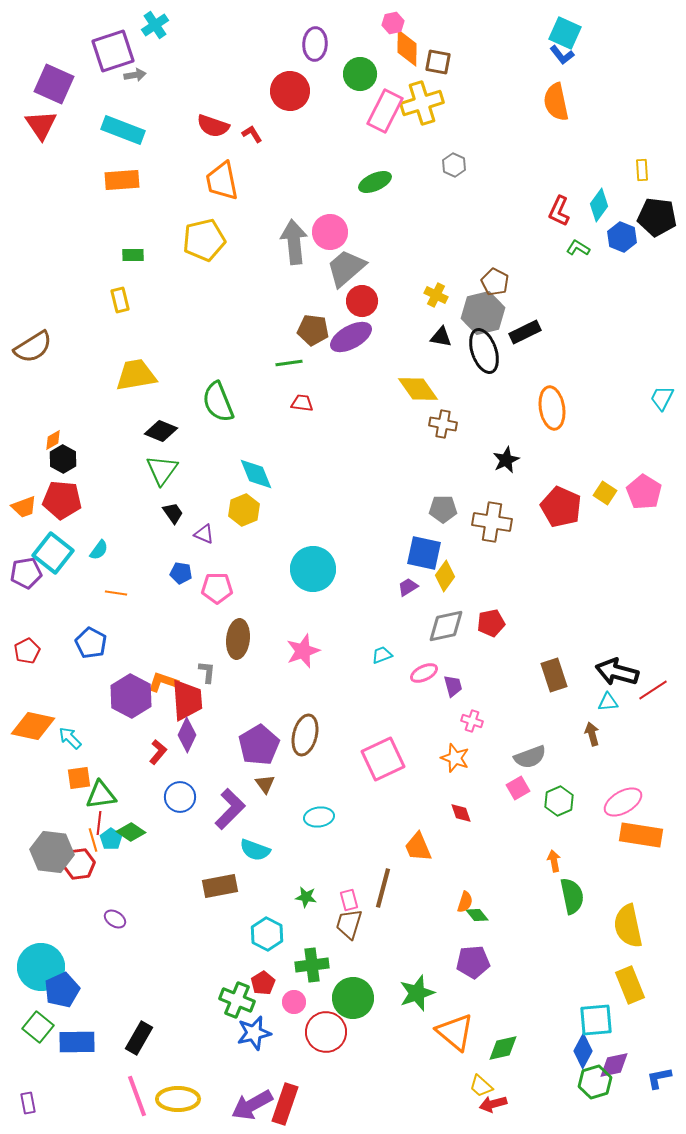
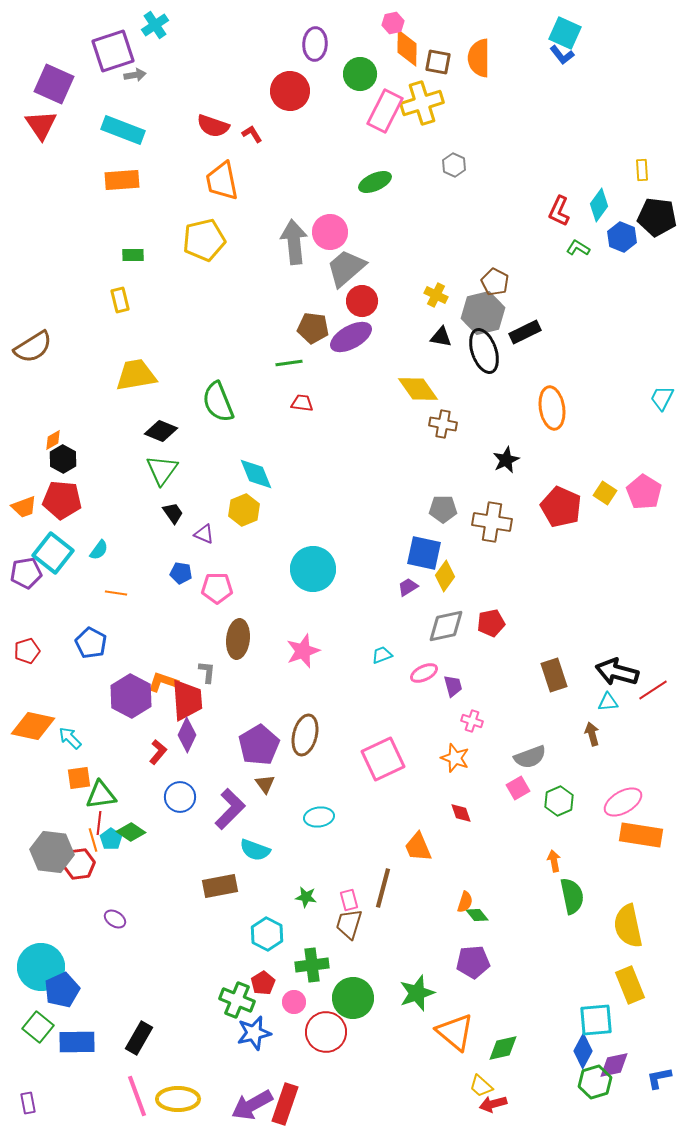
orange semicircle at (556, 102): moved 77 px left, 44 px up; rotated 12 degrees clockwise
brown pentagon at (313, 330): moved 2 px up
red pentagon at (27, 651): rotated 10 degrees clockwise
